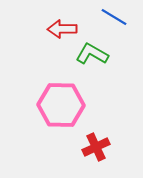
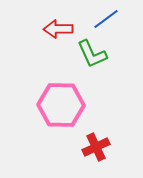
blue line: moved 8 px left, 2 px down; rotated 68 degrees counterclockwise
red arrow: moved 4 px left
green L-shape: rotated 144 degrees counterclockwise
